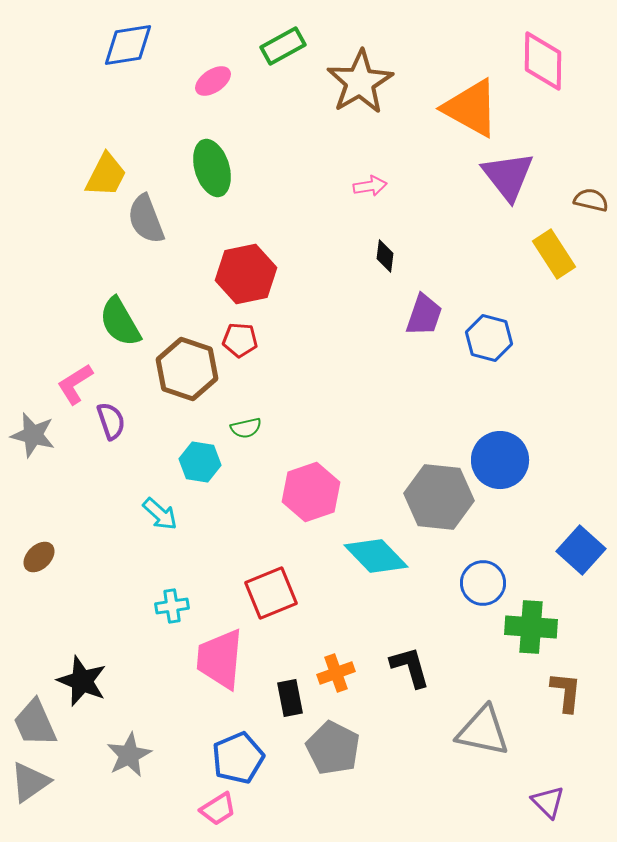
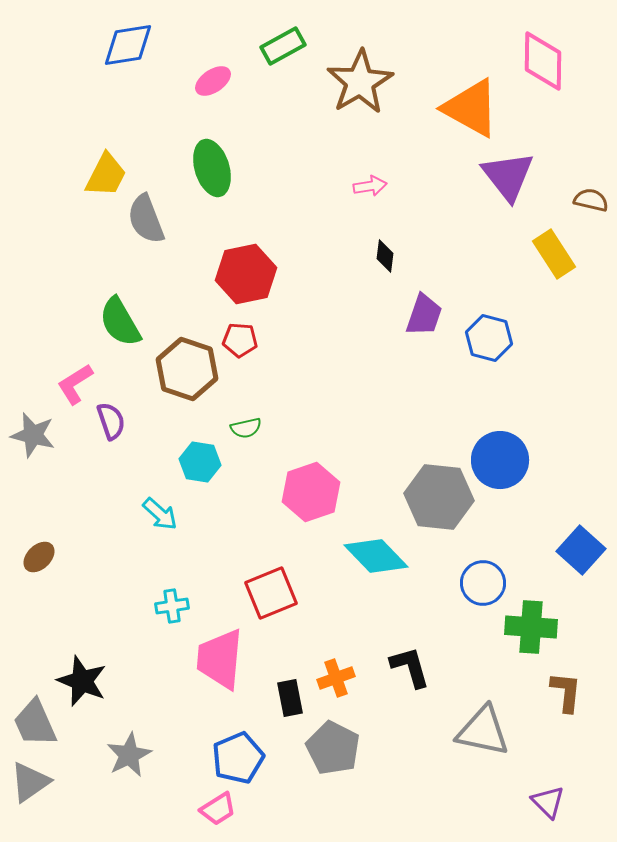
orange cross at (336, 673): moved 5 px down
